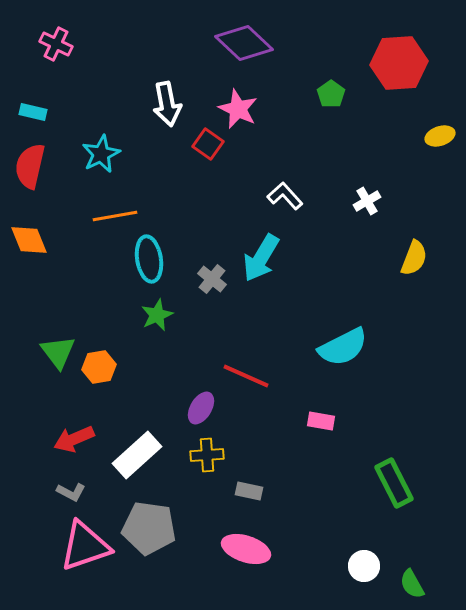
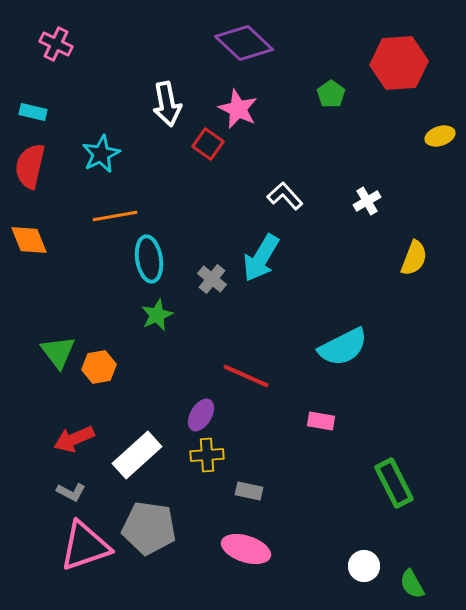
purple ellipse: moved 7 px down
